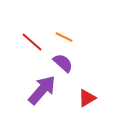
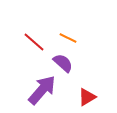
orange line: moved 4 px right, 1 px down
red line: moved 2 px right
red triangle: moved 1 px up
